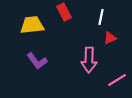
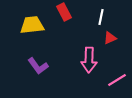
purple L-shape: moved 1 px right, 5 px down
